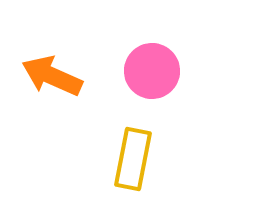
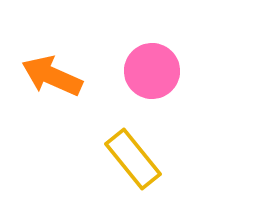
yellow rectangle: rotated 50 degrees counterclockwise
